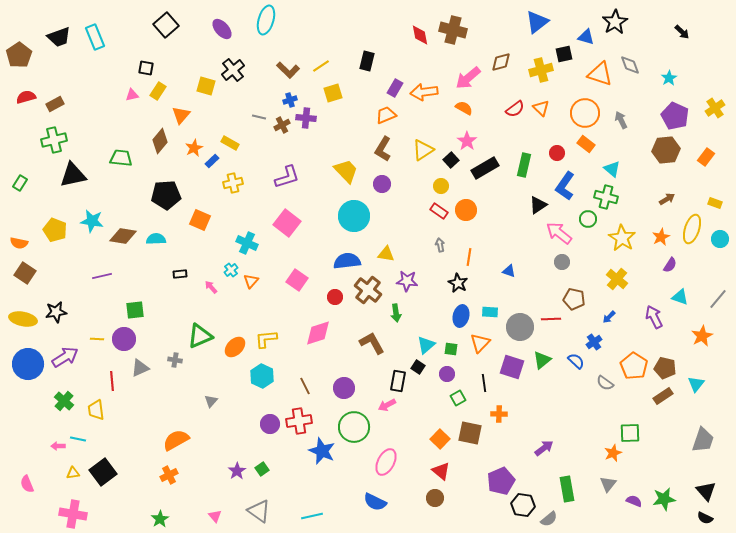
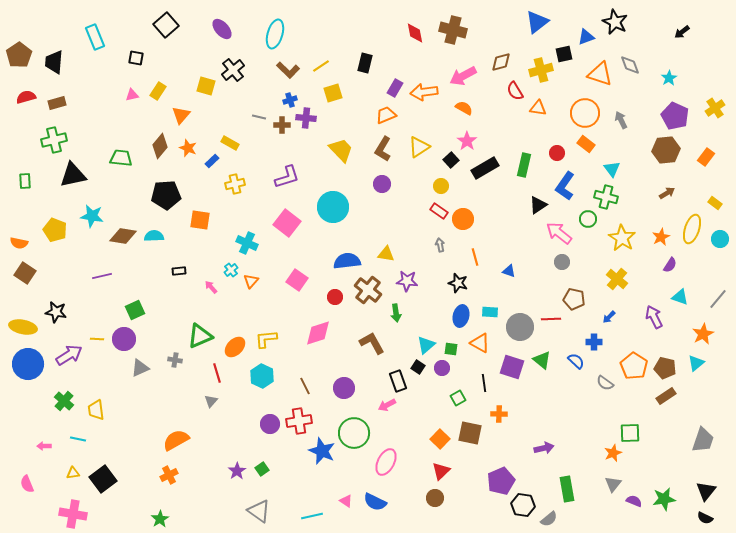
cyan ellipse at (266, 20): moved 9 px right, 14 px down
black star at (615, 22): rotated 15 degrees counterclockwise
black arrow at (682, 32): rotated 98 degrees clockwise
red diamond at (420, 35): moved 5 px left, 2 px up
black trapezoid at (59, 37): moved 5 px left, 25 px down; rotated 115 degrees clockwise
blue triangle at (586, 37): rotated 36 degrees counterclockwise
black rectangle at (367, 61): moved 2 px left, 2 px down
black square at (146, 68): moved 10 px left, 10 px up
pink arrow at (468, 78): moved 5 px left, 2 px up; rotated 12 degrees clockwise
brown rectangle at (55, 104): moved 2 px right, 1 px up; rotated 12 degrees clockwise
orange triangle at (541, 108): moved 3 px left; rotated 36 degrees counterclockwise
red semicircle at (515, 109): moved 18 px up; rotated 96 degrees clockwise
brown cross at (282, 125): rotated 28 degrees clockwise
brown diamond at (160, 141): moved 5 px down
orange star at (194, 148): moved 6 px left; rotated 24 degrees counterclockwise
yellow triangle at (423, 150): moved 4 px left, 3 px up
cyan triangle at (612, 169): rotated 12 degrees clockwise
yellow trapezoid at (346, 171): moved 5 px left, 21 px up
green rectangle at (20, 183): moved 5 px right, 2 px up; rotated 35 degrees counterclockwise
yellow cross at (233, 183): moved 2 px right, 1 px down
brown arrow at (667, 199): moved 6 px up
yellow rectangle at (715, 203): rotated 16 degrees clockwise
orange circle at (466, 210): moved 3 px left, 9 px down
cyan circle at (354, 216): moved 21 px left, 9 px up
orange square at (200, 220): rotated 15 degrees counterclockwise
cyan star at (92, 221): moved 5 px up
cyan semicircle at (156, 239): moved 2 px left, 3 px up
orange line at (469, 257): moved 6 px right; rotated 24 degrees counterclockwise
black rectangle at (180, 274): moved 1 px left, 3 px up
black star at (458, 283): rotated 12 degrees counterclockwise
green square at (135, 310): rotated 18 degrees counterclockwise
black star at (56, 312): rotated 20 degrees clockwise
yellow ellipse at (23, 319): moved 8 px down
orange star at (702, 336): moved 1 px right, 2 px up
blue cross at (594, 342): rotated 35 degrees clockwise
orange triangle at (480, 343): rotated 45 degrees counterclockwise
purple arrow at (65, 357): moved 4 px right, 2 px up
green triangle at (542, 360): rotated 42 degrees counterclockwise
purple circle at (447, 374): moved 5 px left, 6 px up
red line at (112, 381): moved 105 px right, 8 px up; rotated 12 degrees counterclockwise
black rectangle at (398, 381): rotated 30 degrees counterclockwise
cyan triangle at (696, 384): moved 21 px up; rotated 12 degrees clockwise
brown rectangle at (663, 396): moved 3 px right
green circle at (354, 427): moved 6 px down
pink arrow at (58, 446): moved 14 px left
purple arrow at (544, 448): rotated 24 degrees clockwise
red triangle at (441, 471): rotated 36 degrees clockwise
black square at (103, 472): moved 7 px down
gray triangle at (608, 484): moved 5 px right
black triangle at (706, 491): rotated 20 degrees clockwise
pink triangle at (215, 516): moved 131 px right, 15 px up; rotated 16 degrees counterclockwise
